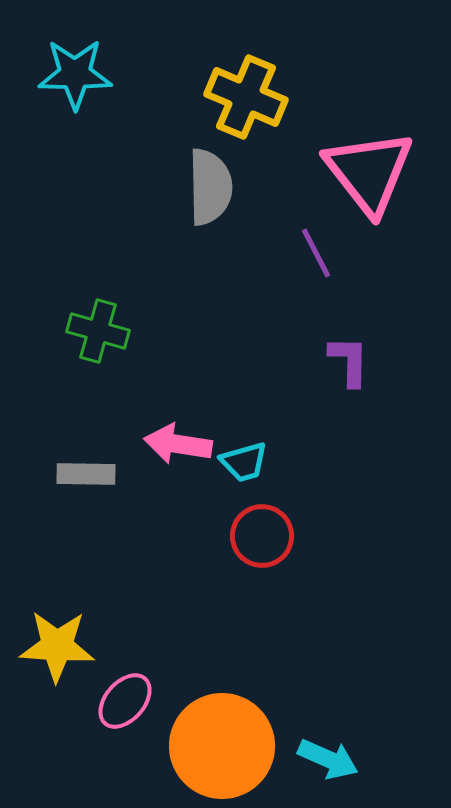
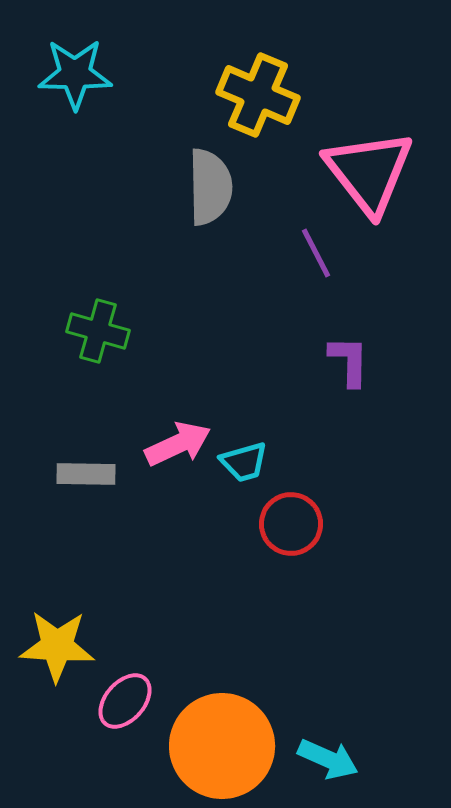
yellow cross: moved 12 px right, 2 px up
pink arrow: rotated 146 degrees clockwise
red circle: moved 29 px right, 12 px up
